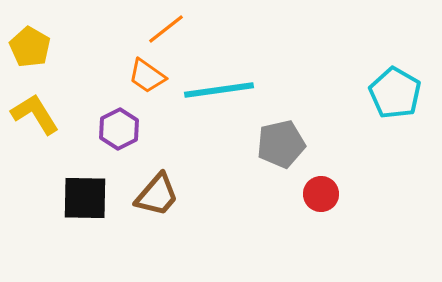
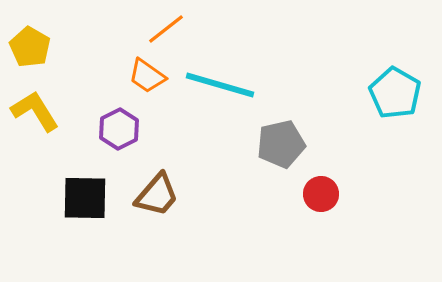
cyan line: moved 1 px right, 5 px up; rotated 24 degrees clockwise
yellow L-shape: moved 3 px up
